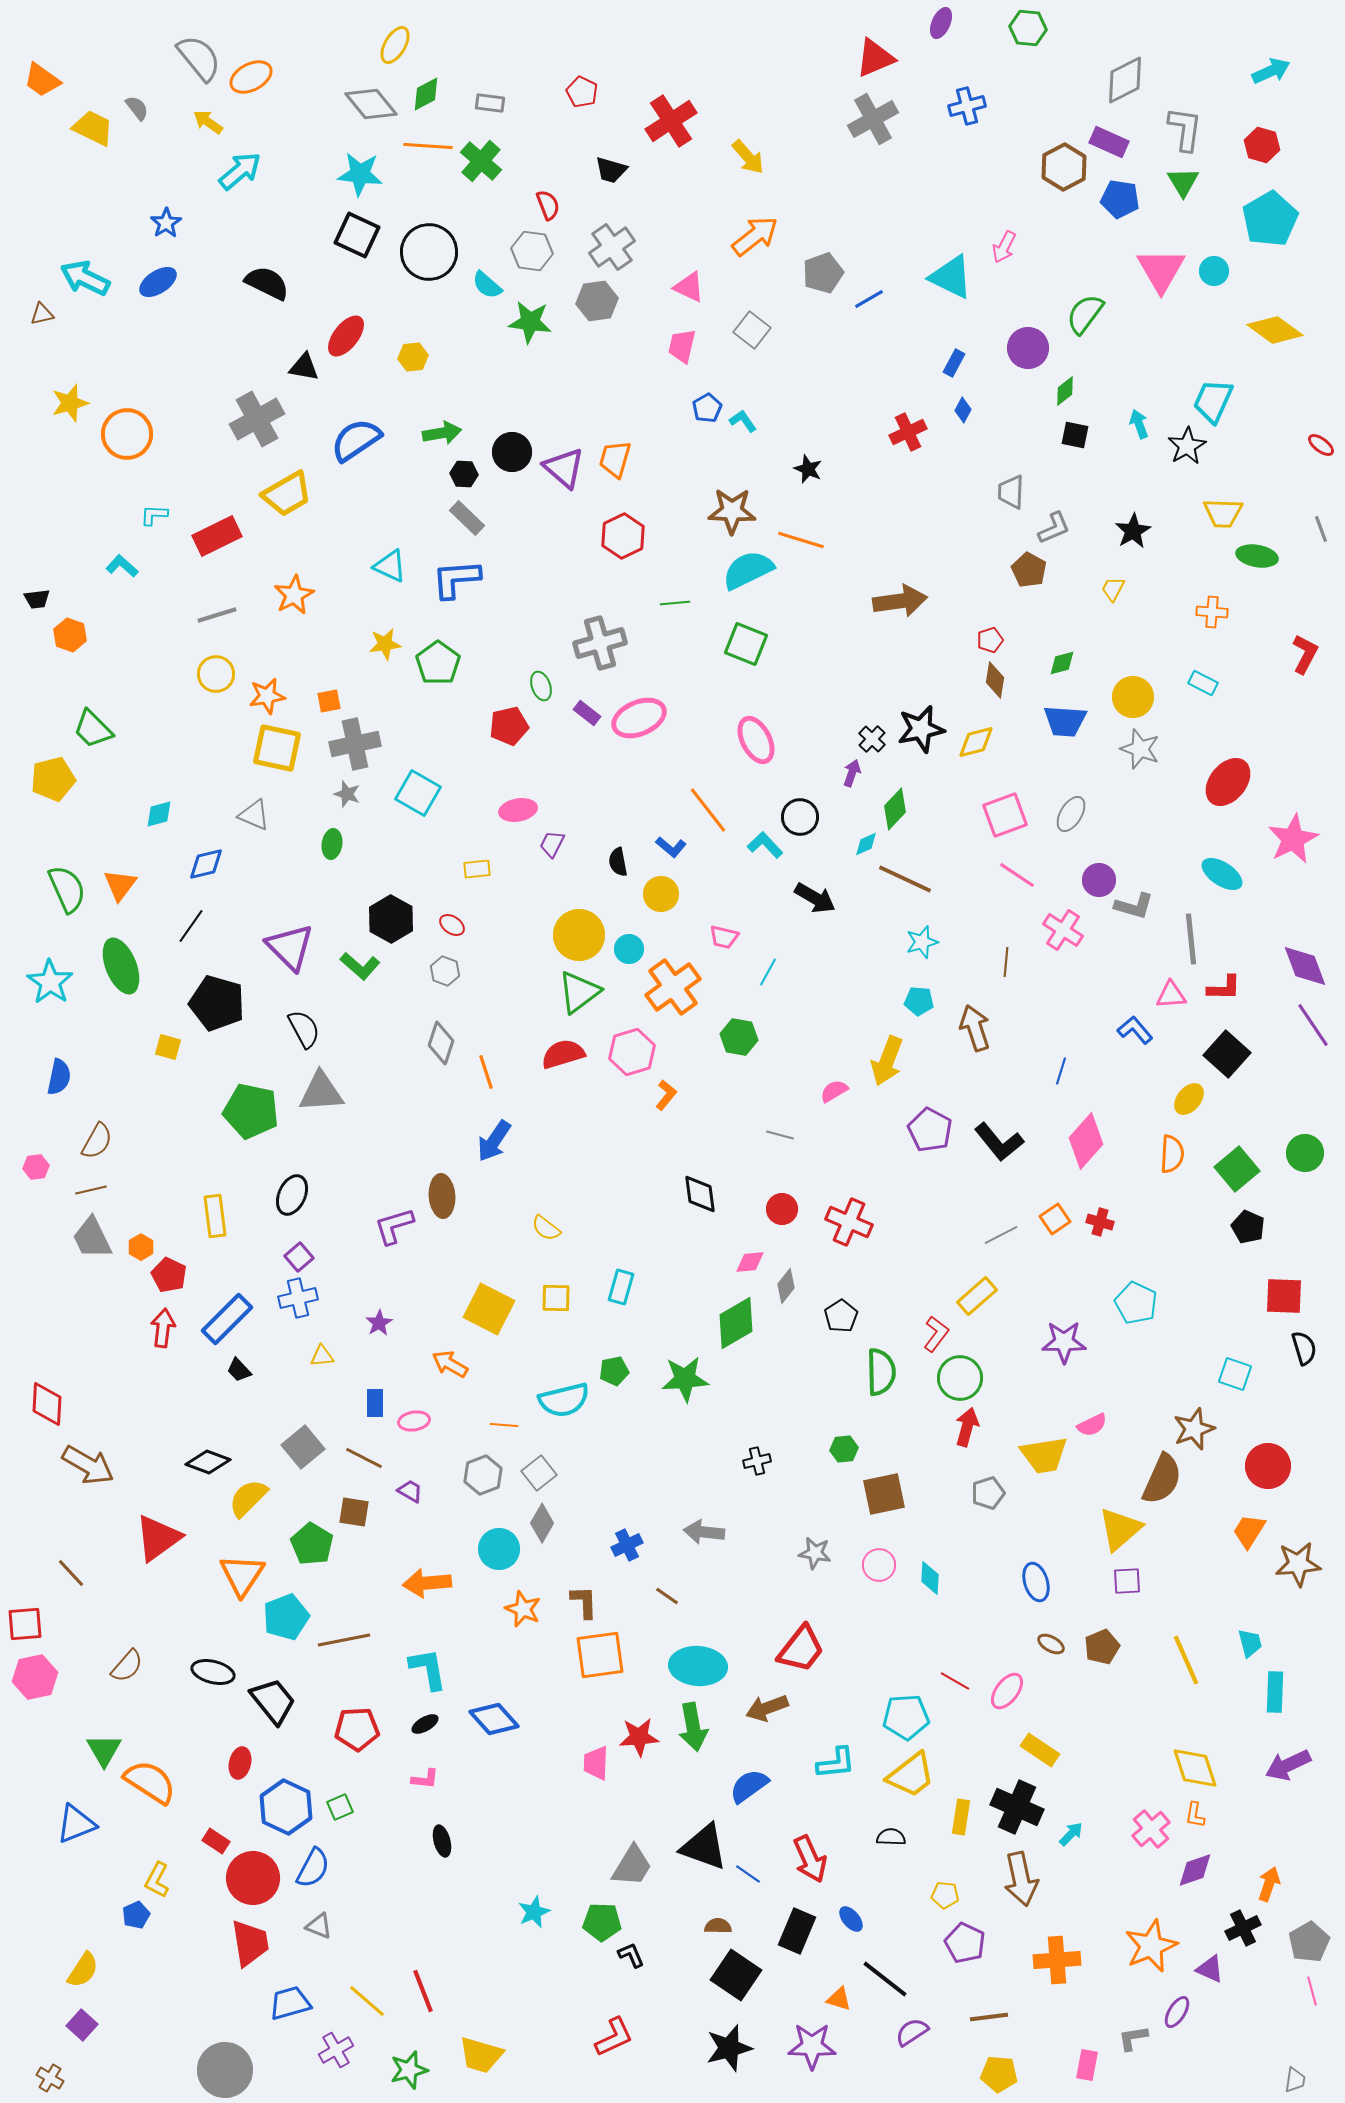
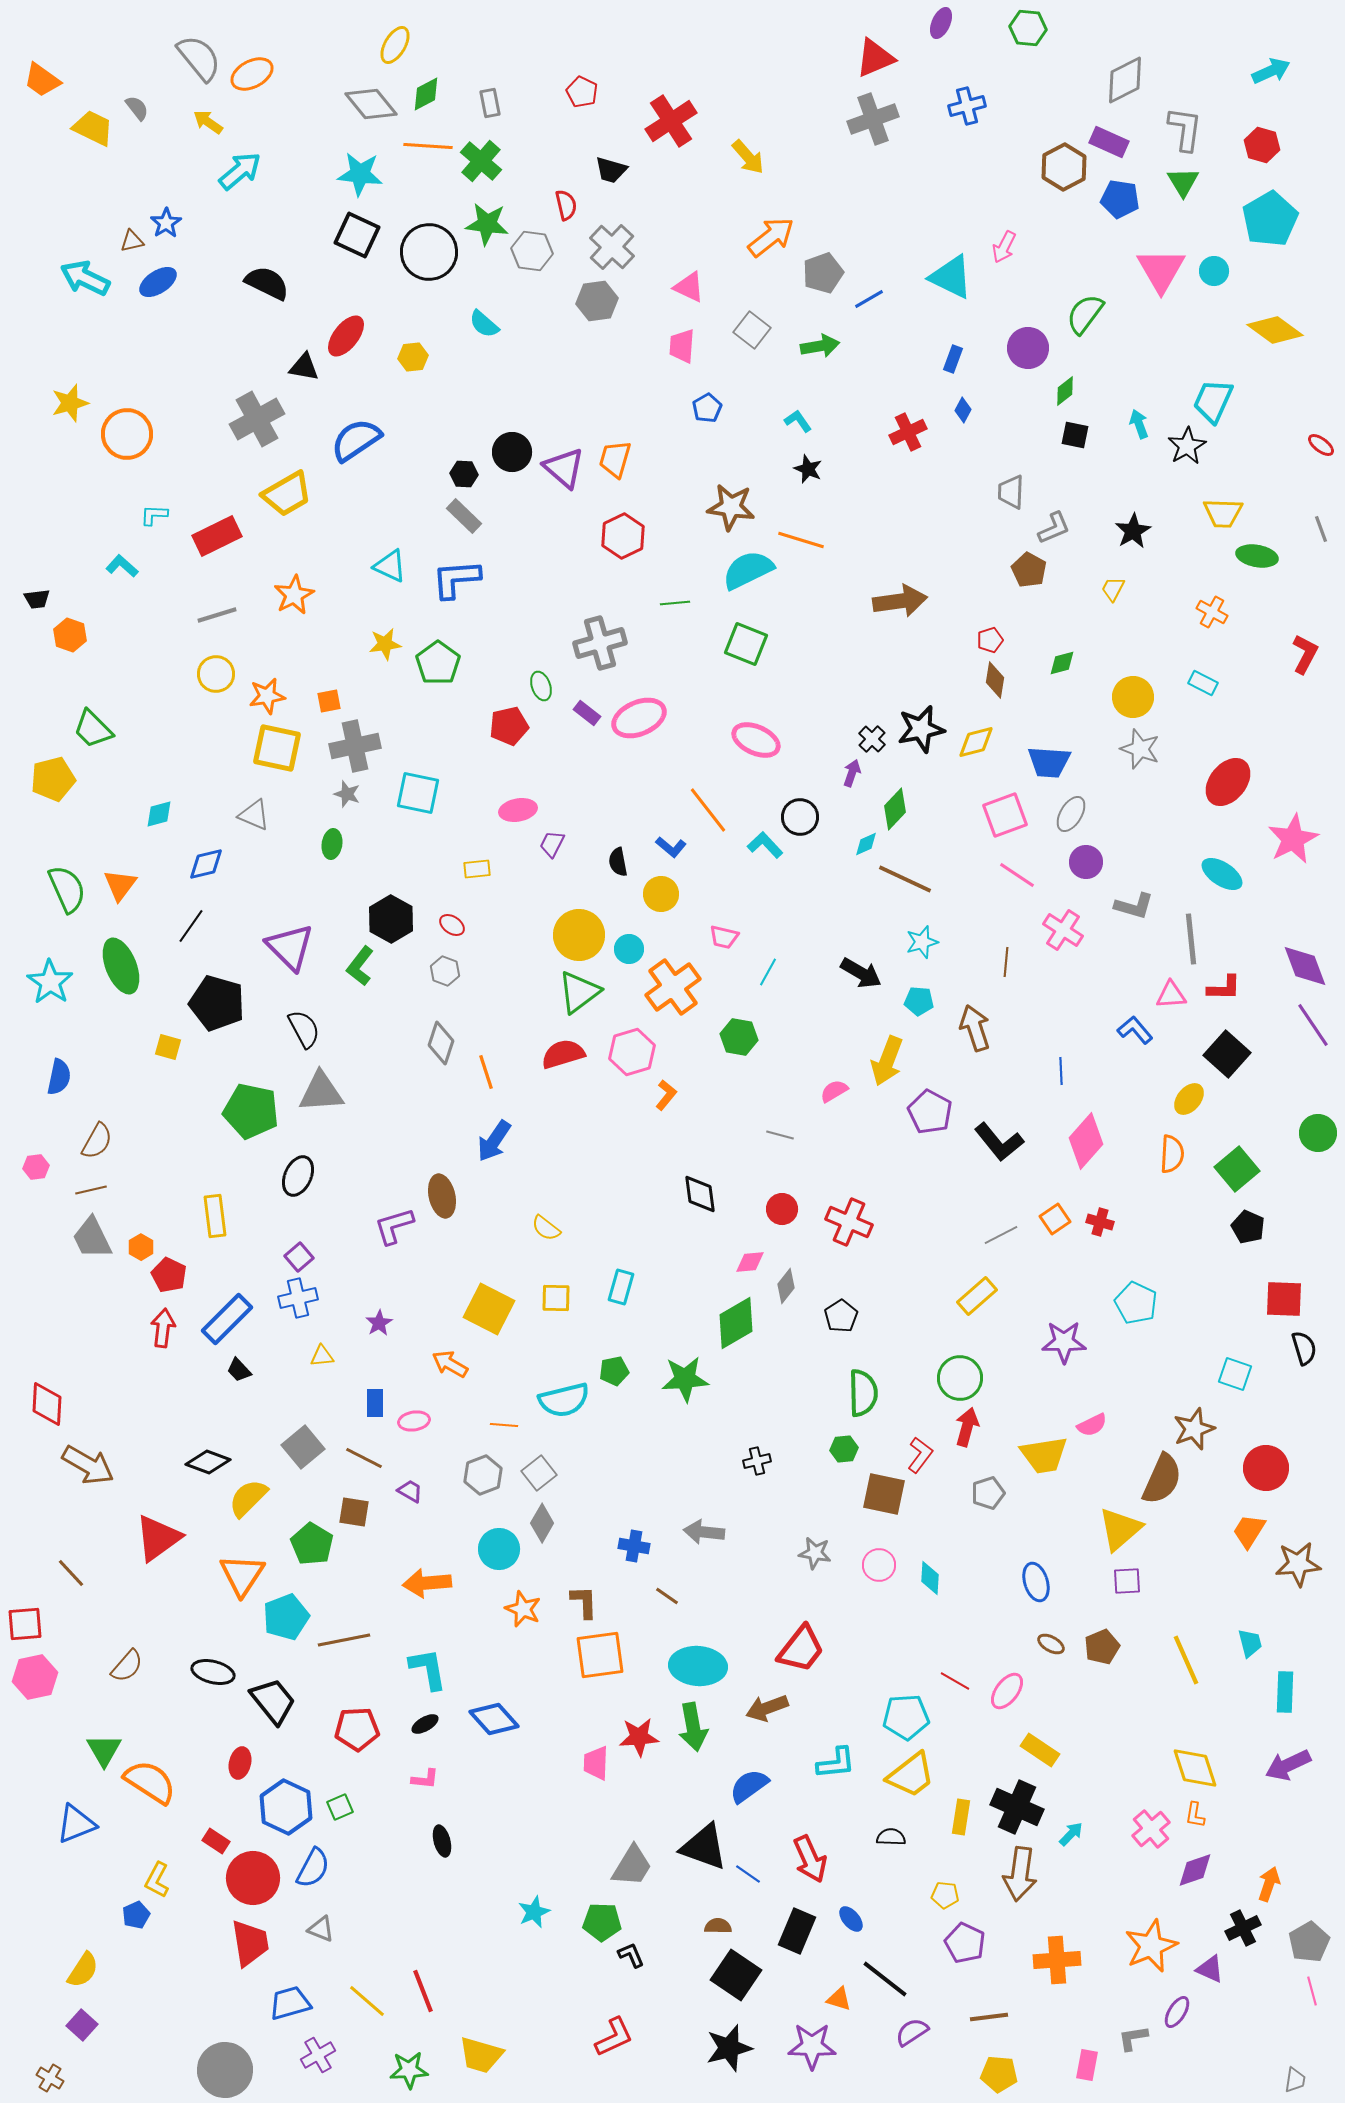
orange ellipse at (251, 77): moved 1 px right, 3 px up
gray rectangle at (490, 103): rotated 72 degrees clockwise
gray cross at (873, 119): rotated 9 degrees clockwise
red semicircle at (548, 205): moved 18 px right; rotated 8 degrees clockwise
orange arrow at (755, 236): moved 16 px right, 1 px down
gray cross at (612, 247): rotated 12 degrees counterclockwise
cyan semicircle at (487, 285): moved 3 px left, 39 px down
brown triangle at (42, 314): moved 90 px right, 73 px up
green star at (530, 322): moved 43 px left, 98 px up
pink trapezoid at (682, 346): rotated 9 degrees counterclockwise
blue rectangle at (954, 363): moved 1 px left, 4 px up; rotated 8 degrees counterclockwise
cyan L-shape at (743, 421): moved 55 px right
green arrow at (442, 433): moved 378 px right, 87 px up
brown star at (732, 511): moved 1 px left, 4 px up; rotated 6 degrees clockwise
gray rectangle at (467, 518): moved 3 px left, 2 px up
orange cross at (1212, 612): rotated 24 degrees clockwise
blue trapezoid at (1065, 721): moved 16 px left, 41 px down
pink ellipse at (756, 740): rotated 39 degrees counterclockwise
gray cross at (355, 744): moved 2 px down
cyan square at (418, 793): rotated 18 degrees counterclockwise
purple circle at (1099, 880): moved 13 px left, 18 px up
black arrow at (815, 898): moved 46 px right, 75 px down
green L-shape at (360, 966): rotated 87 degrees clockwise
blue line at (1061, 1071): rotated 20 degrees counterclockwise
purple pentagon at (930, 1130): moved 18 px up
green circle at (1305, 1153): moved 13 px right, 20 px up
black ellipse at (292, 1195): moved 6 px right, 19 px up
brown ellipse at (442, 1196): rotated 9 degrees counterclockwise
red square at (1284, 1296): moved 3 px down
red L-shape at (936, 1334): moved 16 px left, 121 px down
green semicircle at (881, 1372): moved 18 px left, 21 px down
red circle at (1268, 1466): moved 2 px left, 2 px down
brown square at (884, 1494): rotated 24 degrees clockwise
blue cross at (627, 1545): moved 7 px right, 1 px down; rotated 36 degrees clockwise
cyan rectangle at (1275, 1692): moved 10 px right
brown arrow at (1021, 1879): moved 1 px left, 5 px up; rotated 20 degrees clockwise
gray triangle at (319, 1926): moved 2 px right, 3 px down
purple cross at (336, 2050): moved 18 px left, 5 px down
green star at (409, 2070): rotated 12 degrees clockwise
